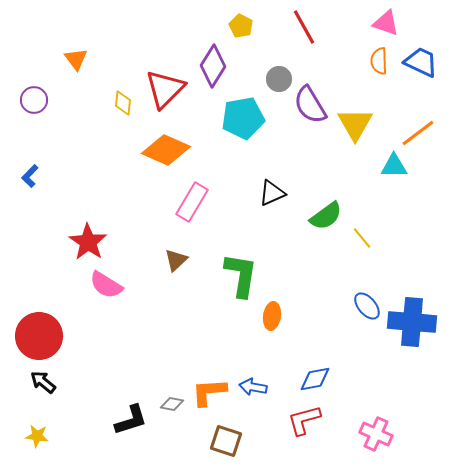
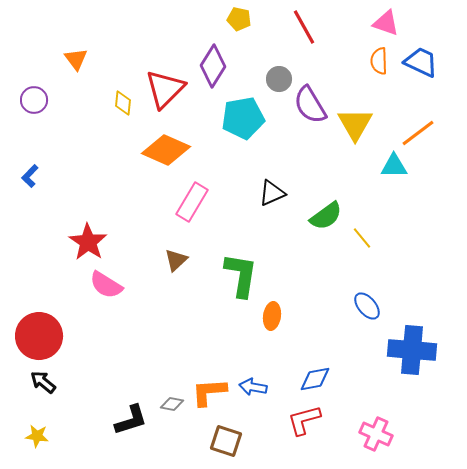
yellow pentagon: moved 2 px left, 7 px up; rotated 15 degrees counterclockwise
blue cross: moved 28 px down
